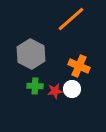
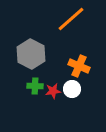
red star: moved 2 px left
